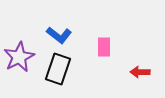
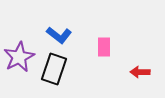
black rectangle: moved 4 px left
